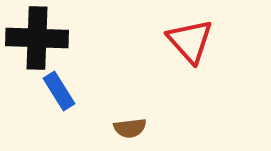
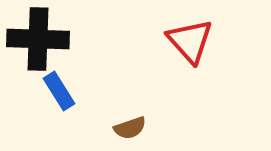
black cross: moved 1 px right, 1 px down
brown semicircle: rotated 12 degrees counterclockwise
